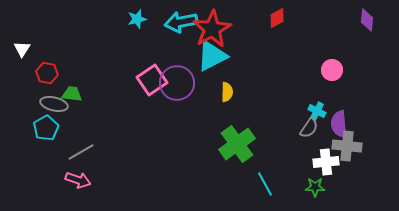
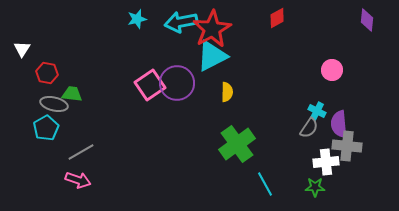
pink square: moved 2 px left, 5 px down
